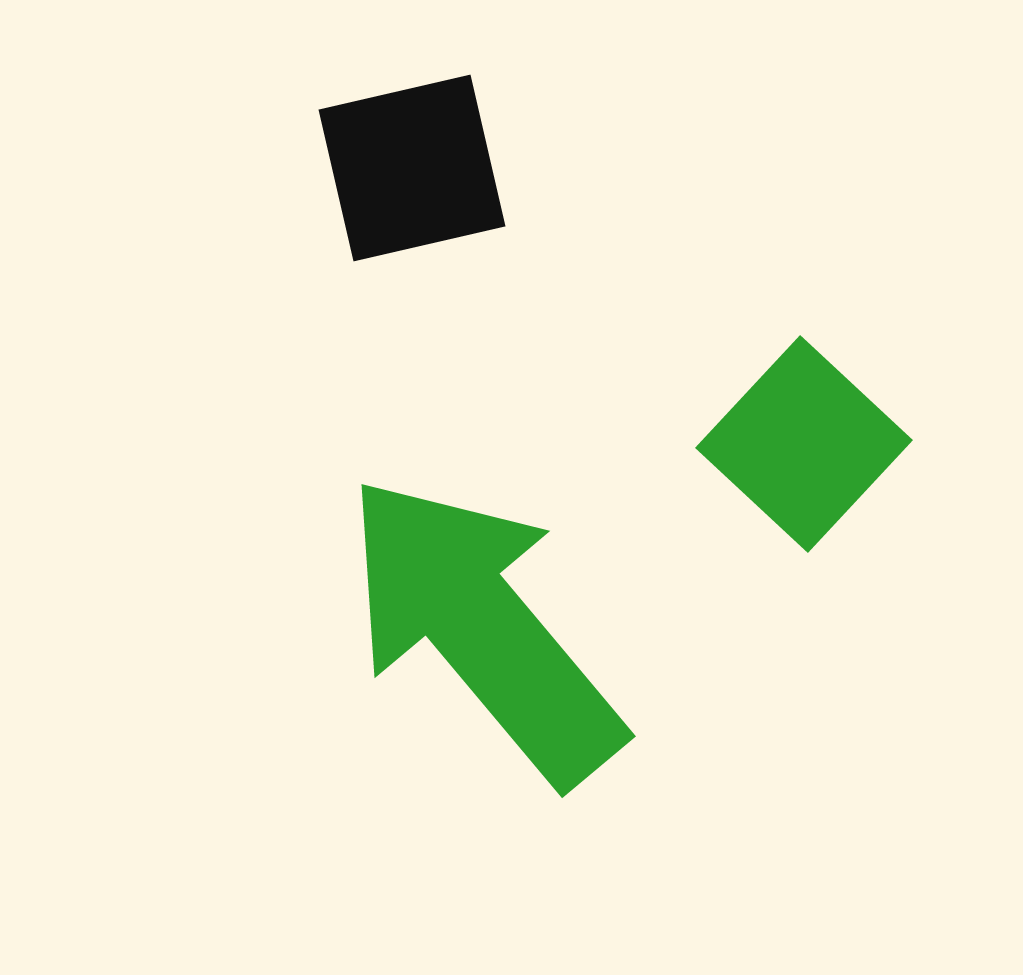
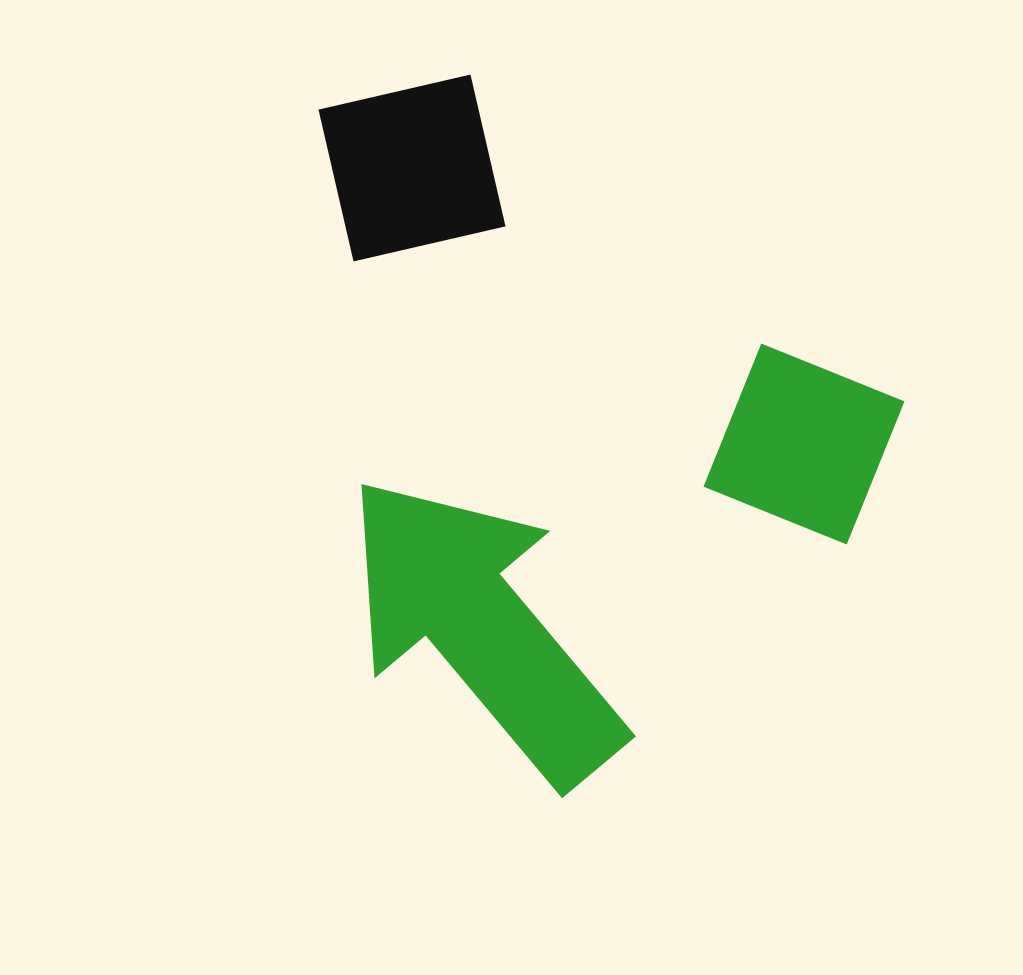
green square: rotated 21 degrees counterclockwise
